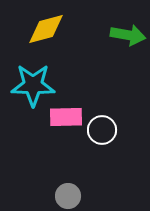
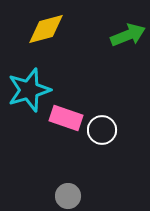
green arrow: rotated 32 degrees counterclockwise
cyan star: moved 4 px left, 5 px down; rotated 18 degrees counterclockwise
pink rectangle: moved 1 px down; rotated 20 degrees clockwise
